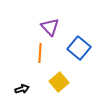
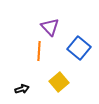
orange line: moved 1 px left, 2 px up
